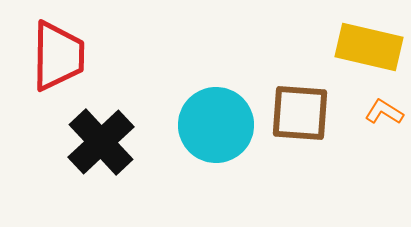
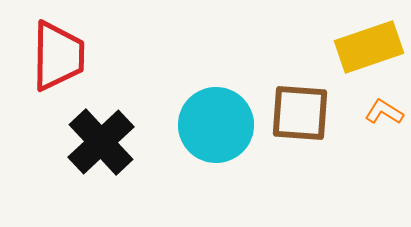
yellow rectangle: rotated 32 degrees counterclockwise
